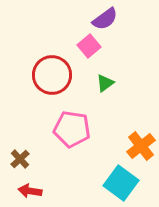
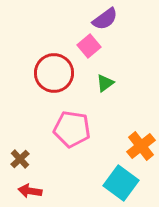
red circle: moved 2 px right, 2 px up
